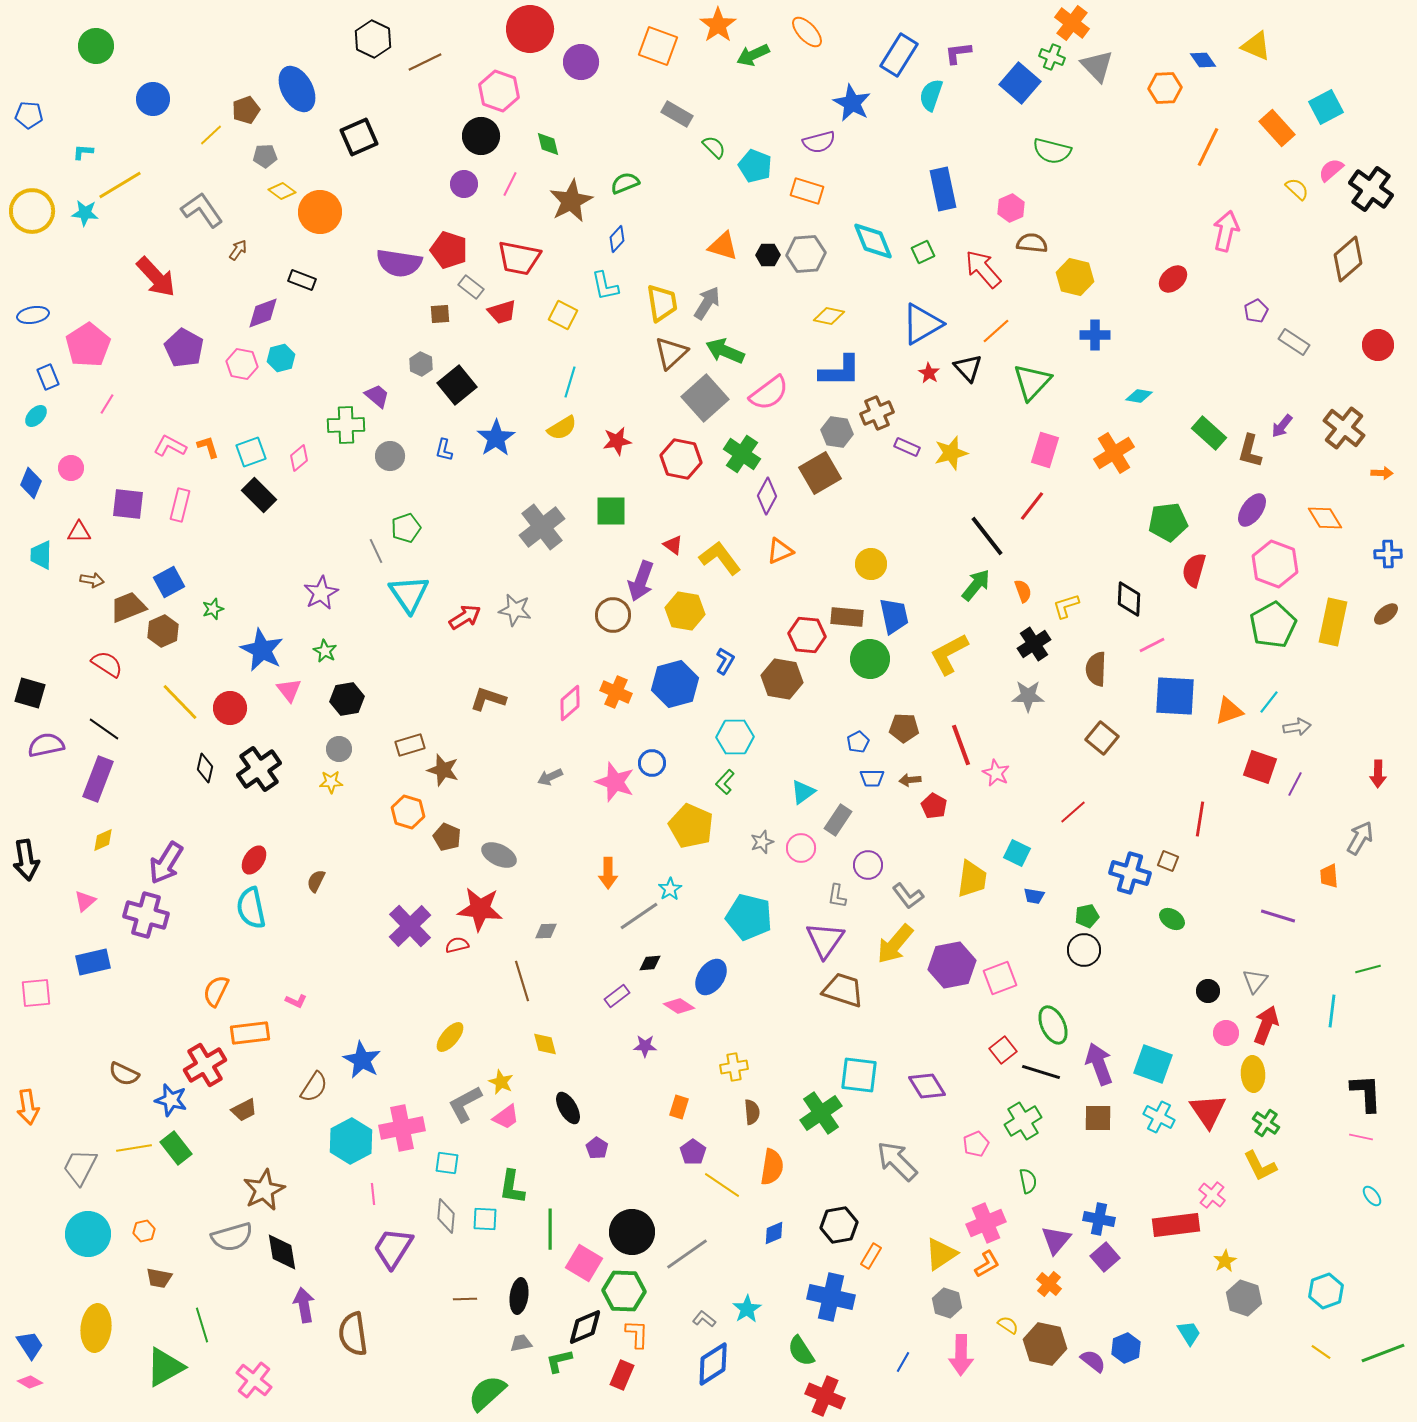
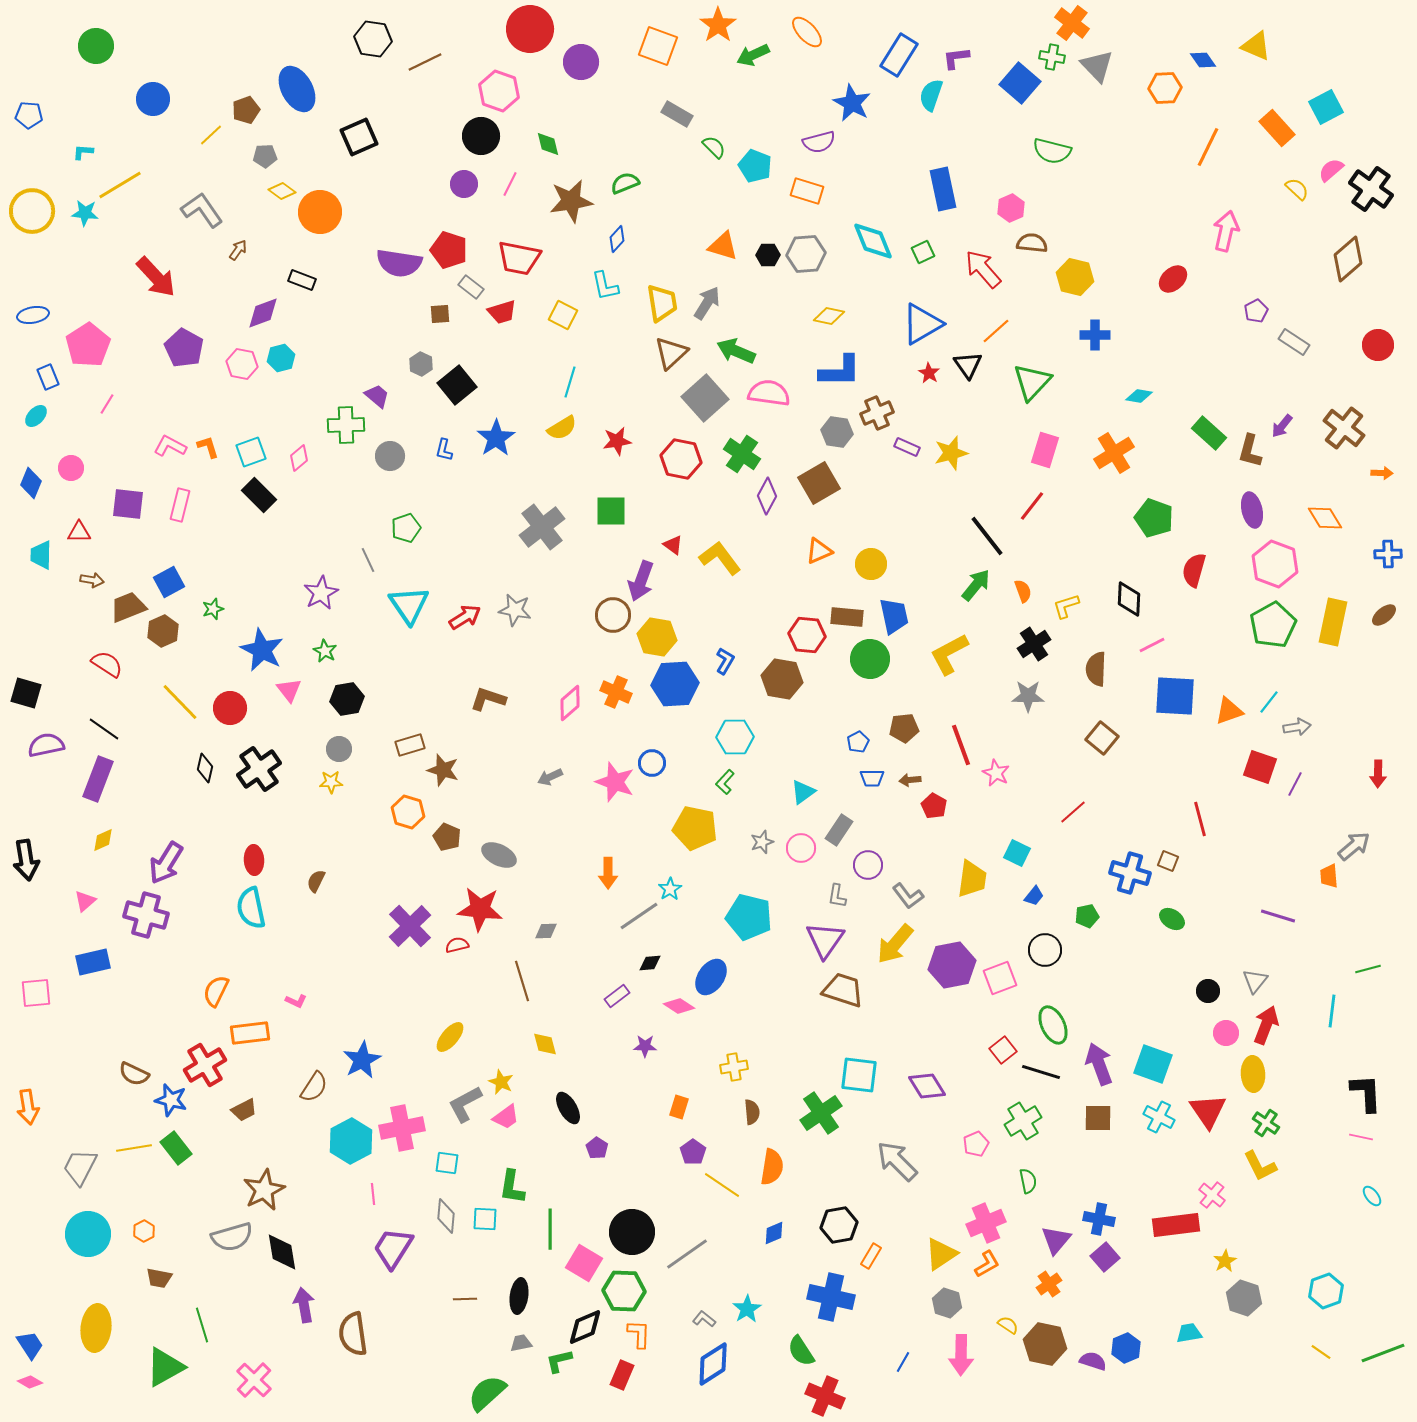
black hexagon at (373, 39): rotated 18 degrees counterclockwise
purple L-shape at (958, 53): moved 2 px left, 5 px down
green cross at (1052, 57): rotated 10 degrees counterclockwise
brown star at (571, 201): rotated 18 degrees clockwise
green arrow at (725, 351): moved 11 px right
black triangle at (968, 368): moved 3 px up; rotated 8 degrees clockwise
pink semicircle at (769, 393): rotated 135 degrees counterclockwise
brown square at (820, 473): moved 1 px left, 10 px down
purple ellipse at (1252, 510): rotated 48 degrees counterclockwise
green pentagon at (1168, 522): moved 14 px left, 4 px up; rotated 27 degrees clockwise
gray line at (376, 551): moved 8 px left, 9 px down
orange triangle at (780, 551): moved 39 px right
cyan triangle at (409, 594): moved 11 px down
yellow hexagon at (685, 611): moved 28 px left, 26 px down
brown ellipse at (1386, 614): moved 2 px left, 1 px down
blue hexagon at (675, 684): rotated 12 degrees clockwise
black square at (30, 693): moved 4 px left
brown pentagon at (904, 728): rotated 8 degrees counterclockwise
red line at (1200, 819): rotated 24 degrees counterclockwise
gray rectangle at (838, 820): moved 1 px right, 10 px down
yellow pentagon at (691, 826): moved 4 px right, 2 px down; rotated 12 degrees counterclockwise
gray arrow at (1360, 838): moved 6 px left, 8 px down; rotated 20 degrees clockwise
red ellipse at (254, 860): rotated 36 degrees counterclockwise
blue trapezoid at (1034, 896): rotated 60 degrees counterclockwise
black circle at (1084, 950): moved 39 px left
blue star at (362, 1060): rotated 15 degrees clockwise
brown semicircle at (124, 1074): moved 10 px right
orange hexagon at (144, 1231): rotated 15 degrees counterclockwise
orange cross at (1049, 1284): rotated 15 degrees clockwise
cyan trapezoid at (1189, 1333): rotated 68 degrees counterclockwise
orange L-shape at (637, 1334): moved 2 px right
purple semicircle at (1093, 1361): rotated 20 degrees counterclockwise
pink cross at (254, 1380): rotated 6 degrees clockwise
